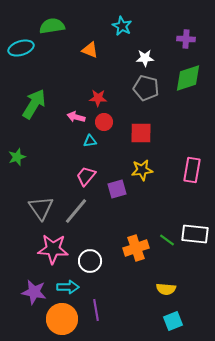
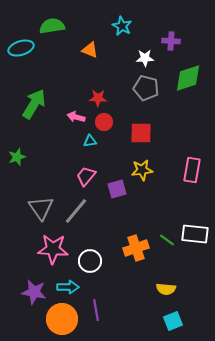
purple cross: moved 15 px left, 2 px down
